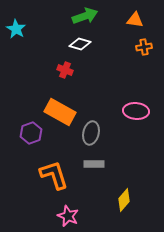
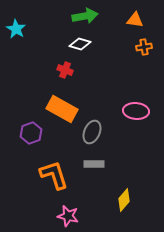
green arrow: rotated 10 degrees clockwise
orange rectangle: moved 2 px right, 3 px up
gray ellipse: moved 1 px right, 1 px up; rotated 10 degrees clockwise
pink star: rotated 10 degrees counterclockwise
